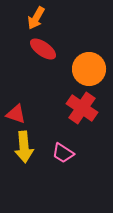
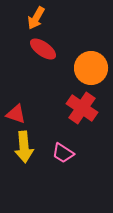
orange circle: moved 2 px right, 1 px up
